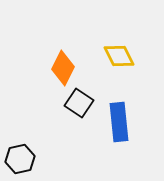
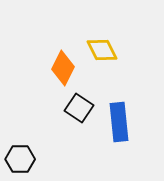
yellow diamond: moved 17 px left, 6 px up
black square: moved 5 px down
black hexagon: rotated 12 degrees clockwise
